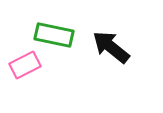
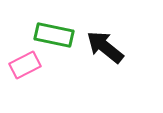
black arrow: moved 6 px left
